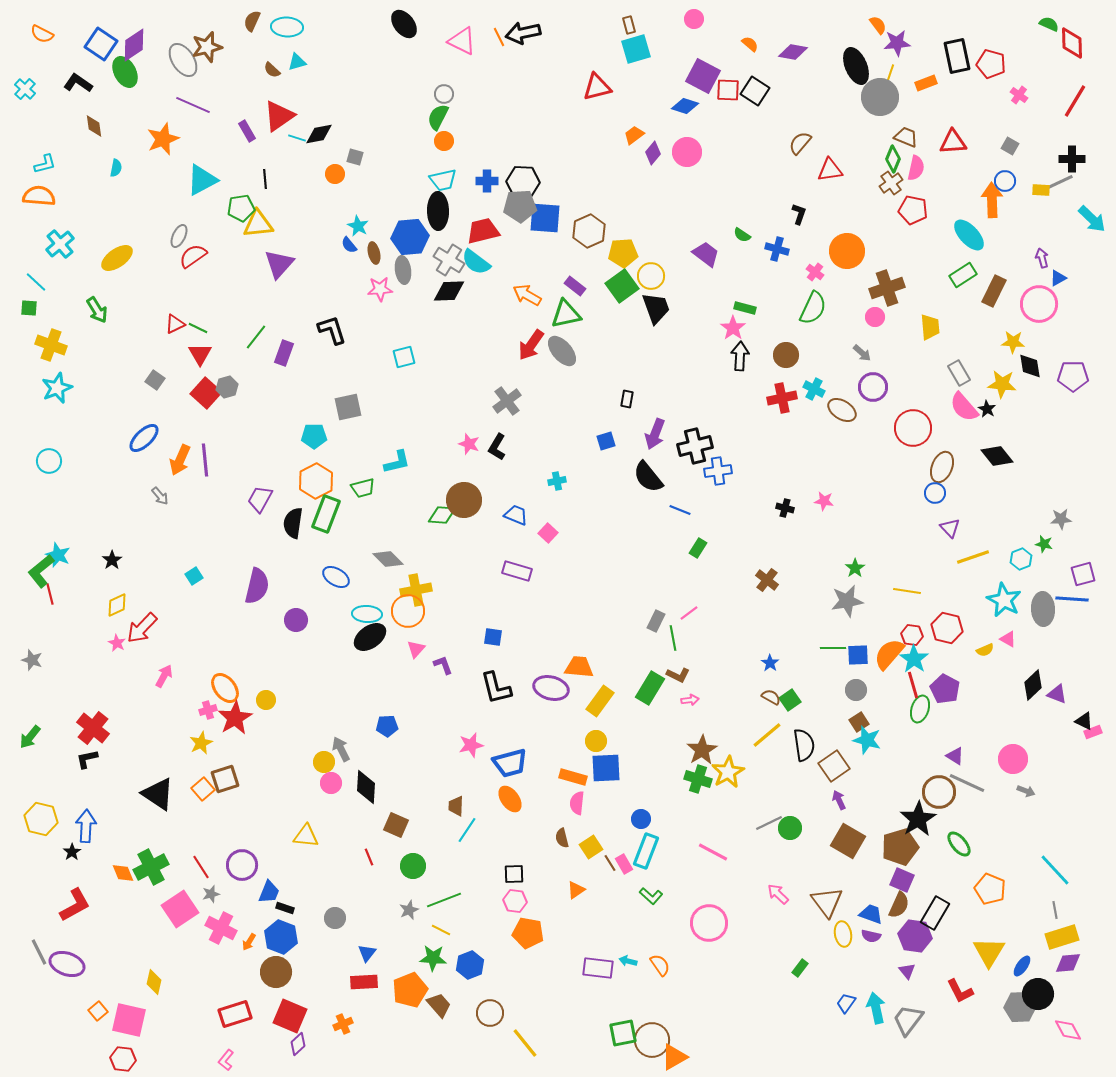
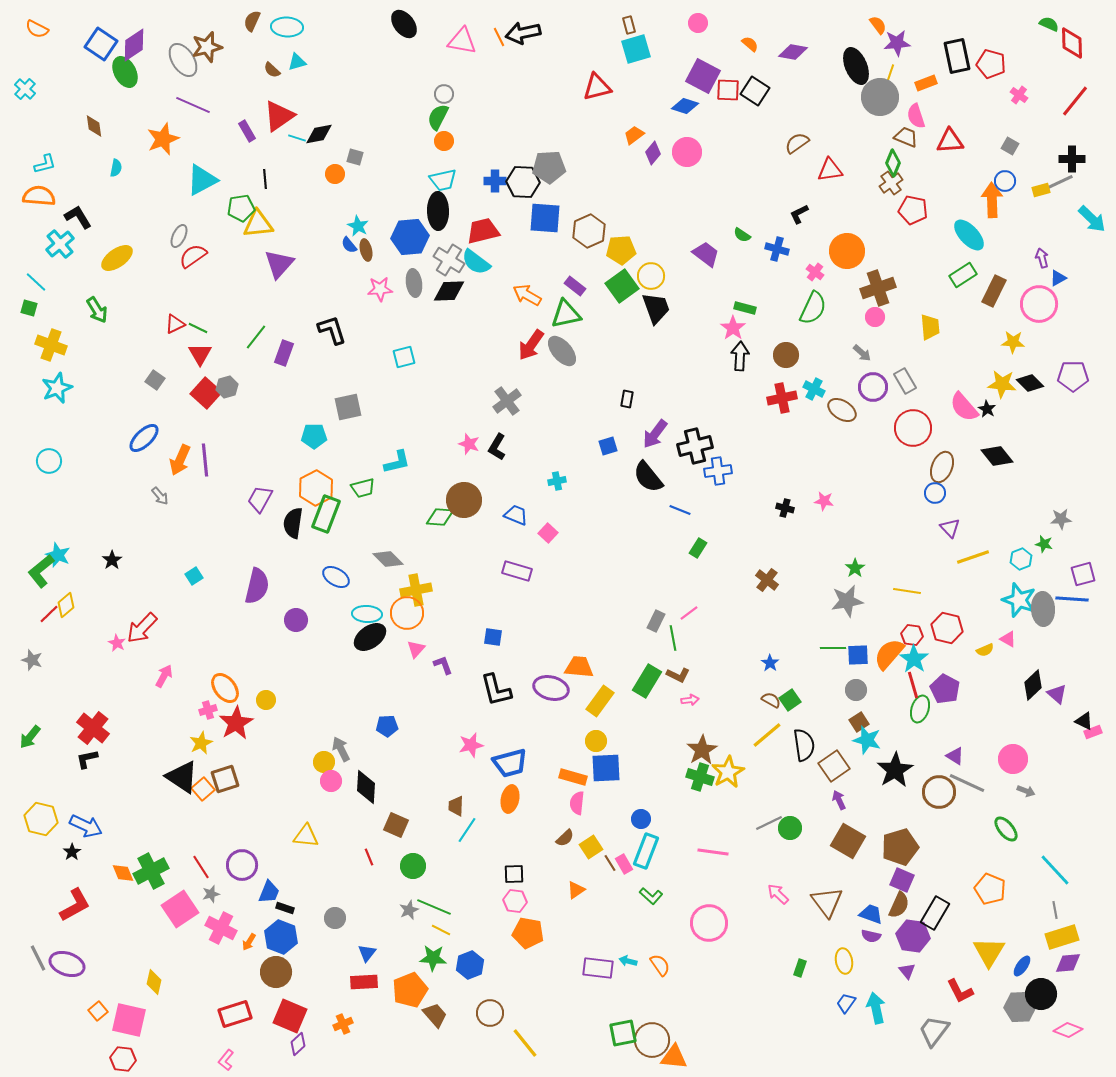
pink circle at (694, 19): moved 4 px right, 4 px down
orange semicircle at (42, 34): moved 5 px left, 5 px up
pink triangle at (462, 41): rotated 16 degrees counterclockwise
black L-shape at (78, 83): moved 134 px down; rotated 24 degrees clockwise
red line at (1075, 101): rotated 8 degrees clockwise
red triangle at (953, 142): moved 3 px left, 1 px up
brown semicircle at (800, 143): moved 3 px left; rotated 15 degrees clockwise
green diamond at (893, 159): moved 4 px down
pink semicircle at (916, 168): moved 52 px up; rotated 150 degrees clockwise
blue cross at (487, 181): moved 8 px right
yellow rectangle at (1041, 190): rotated 18 degrees counterclockwise
gray pentagon at (520, 206): moved 29 px right, 39 px up
black L-shape at (799, 214): rotated 135 degrees counterclockwise
brown ellipse at (374, 253): moved 8 px left, 3 px up
yellow pentagon at (623, 253): moved 2 px left, 3 px up
gray ellipse at (403, 270): moved 11 px right, 13 px down
brown cross at (887, 288): moved 9 px left
green square at (29, 308): rotated 12 degrees clockwise
black diamond at (1030, 366): moved 17 px down; rotated 36 degrees counterclockwise
gray rectangle at (959, 373): moved 54 px left, 8 px down
purple arrow at (655, 434): rotated 16 degrees clockwise
blue square at (606, 441): moved 2 px right, 5 px down
orange hexagon at (316, 481): moved 7 px down
green diamond at (442, 515): moved 2 px left, 2 px down
red line at (50, 594): moved 1 px left, 20 px down; rotated 60 degrees clockwise
cyan star at (1004, 600): moved 15 px right; rotated 8 degrees counterclockwise
yellow diamond at (117, 605): moved 51 px left; rotated 15 degrees counterclockwise
orange circle at (408, 611): moved 1 px left, 2 px down
black L-shape at (496, 688): moved 2 px down
green rectangle at (650, 688): moved 3 px left, 7 px up
purple triangle at (1057, 694): rotated 20 degrees clockwise
brown semicircle at (771, 697): moved 3 px down
red star at (235, 718): moved 1 px right, 5 px down
green cross at (698, 779): moved 2 px right, 2 px up
pink circle at (331, 783): moved 2 px up
black triangle at (158, 794): moved 24 px right, 17 px up
orange ellipse at (510, 799): rotated 48 degrees clockwise
black star at (918, 819): moved 23 px left, 49 px up
blue arrow at (86, 826): rotated 112 degrees clockwise
brown semicircle at (562, 838): moved 3 px right; rotated 120 degrees counterclockwise
green ellipse at (959, 844): moved 47 px right, 15 px up
pink line at (713, 852): rotated 20 degrees counterclockwise
green cross at (151, 867): moved 4 px down
green line at (444, 900): moved 10 px left, 7 px down; rotated 44 degrees clockwise
yellow ellipse at (843, 934): moved 1 px right, 27 px down
purple hexagon at (915, 936): moved 2 px left
gray line at (39, 952): moved 1 px left, 6 px down
green rectangle at (800, 968): rotated 18 degrees counterclockwise
black circle at (1038, 994): moved 3 px right
brown trapezoid at (439, 1005): moved 4 px left, 10 px down
gray trapezoid at (908, 1020): moved 26 px right, 11 px down
pink diamond at (1068, 1030): rotated 40 degrees counterclockwise
orange triangle at (674, 1057): rotated 36 degrees clockwise
